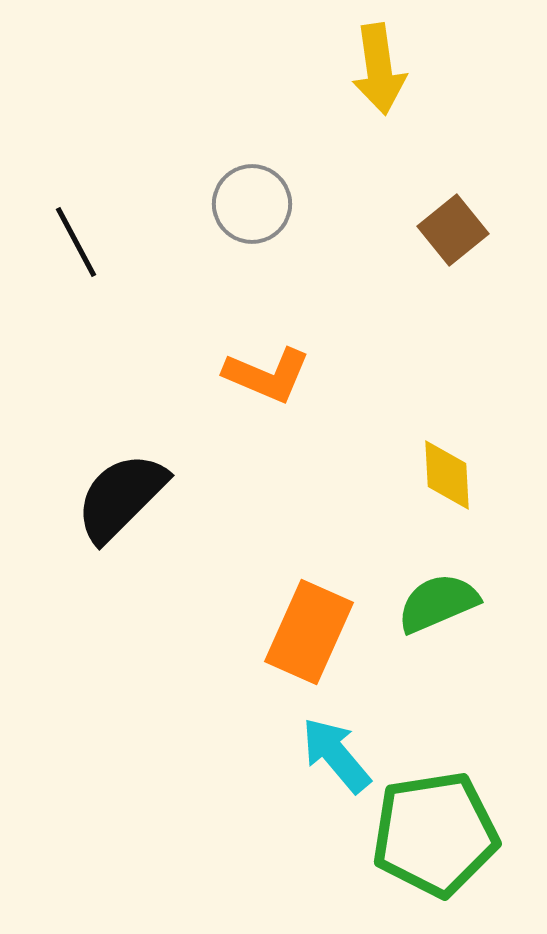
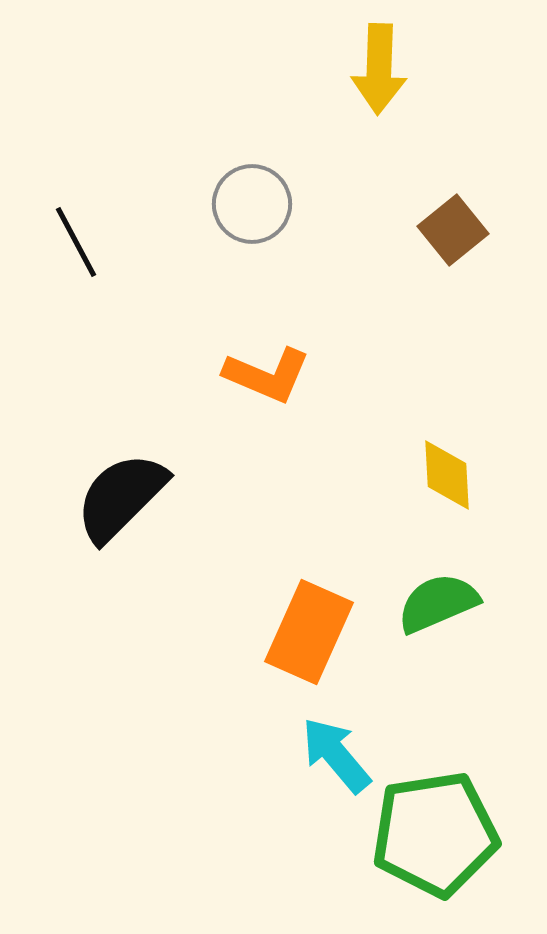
yellow arrow: rotated 10 degrees clockwise
